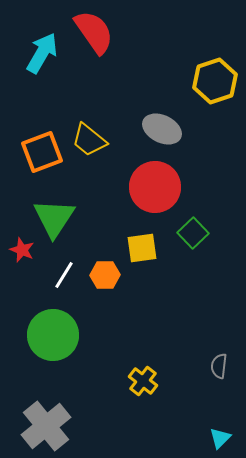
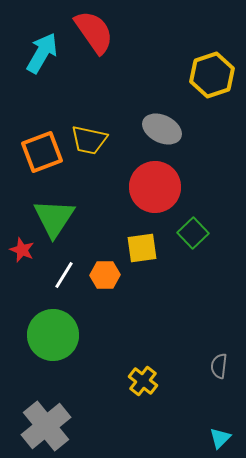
yellow hexagon: moved 3 px left, 6 px up
yellow trapezoid: rotated 27 degrees counterclockwise
